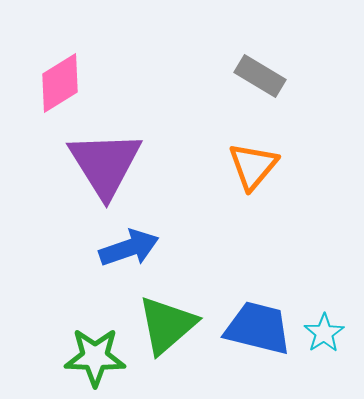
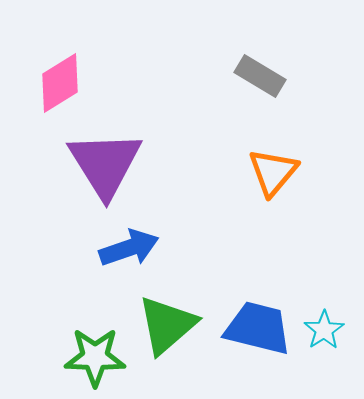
orange triangle: moved 20 px right, 6 px down
cyan star: moved 3 px up
